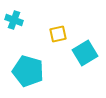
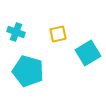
cyan cross: moved 2 px right, 12 px down
cyan square: moved 3 px right
